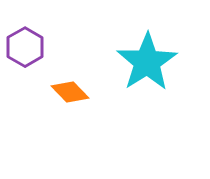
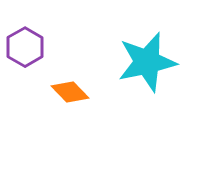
cyan star: rotated 20 degrees clockwise
